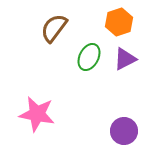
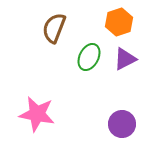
brown semicircle: rotated 16 degrees counterclockwise
purple circle: moved 2 px left, 7 px up
